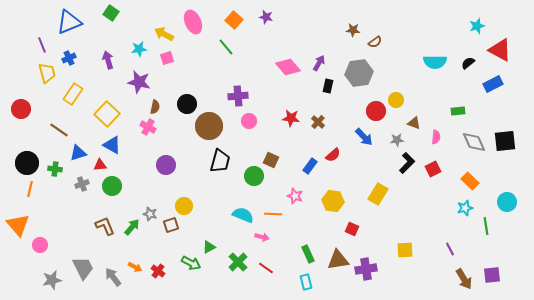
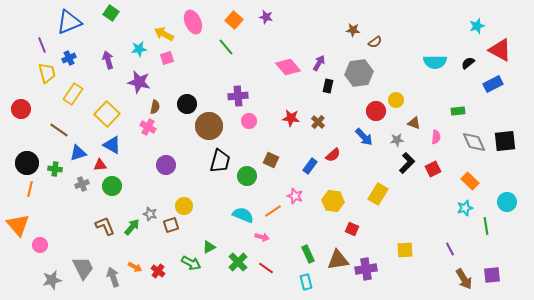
green circle at (254, 176): moved 7 px left
orange line at (273, 214): moved 3 px up; rotated 36 degrees counterclockwise
gray arrow at (113, 277): rotated 18 degrees clockwise
